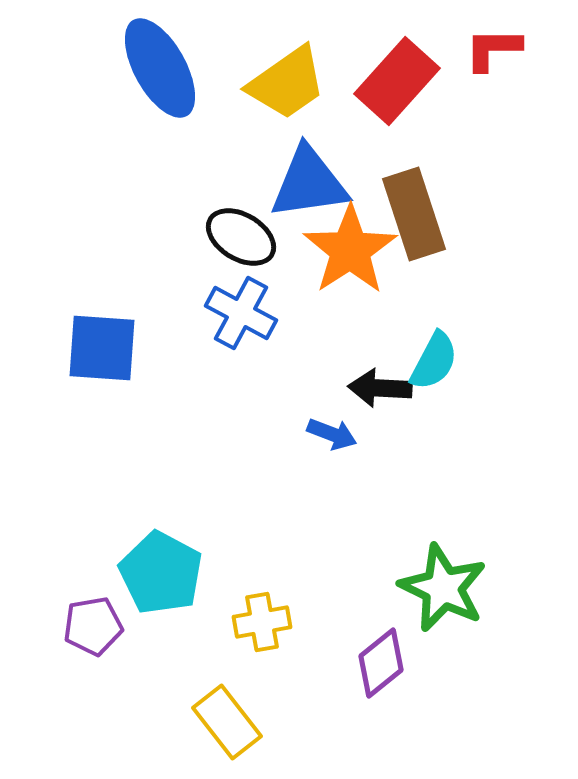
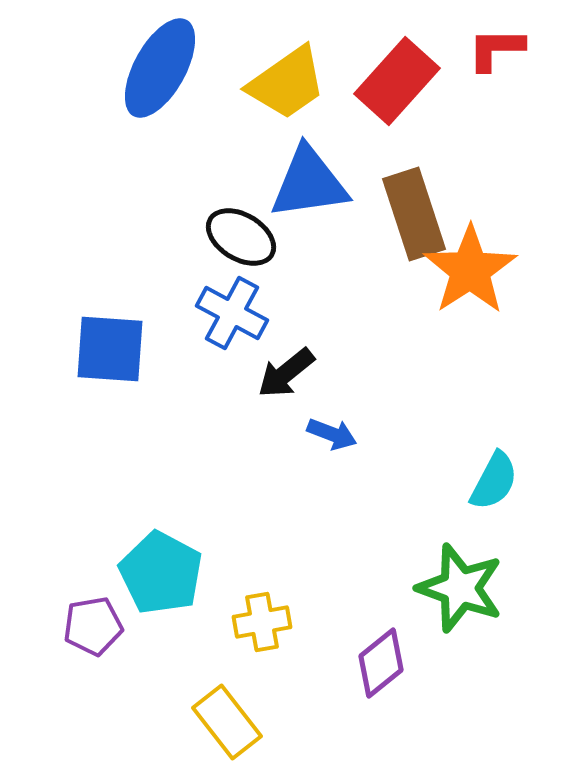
red L-shape: moved 3 px right
blue ellipse: rotated 58 degrees clockwise
orange star: moved 120 px right, 20 px down
blue cross: moved 9 px left
blue square: moved 8 px right, 1 px down
cyan semicircle: moved 60 px right, 120 px down
black arrow: moved 94 px left, 15 px up; rotated 42 degrees counterclockwise
green star: moved 17 px right; rotated 6 degrees counterclockwise
